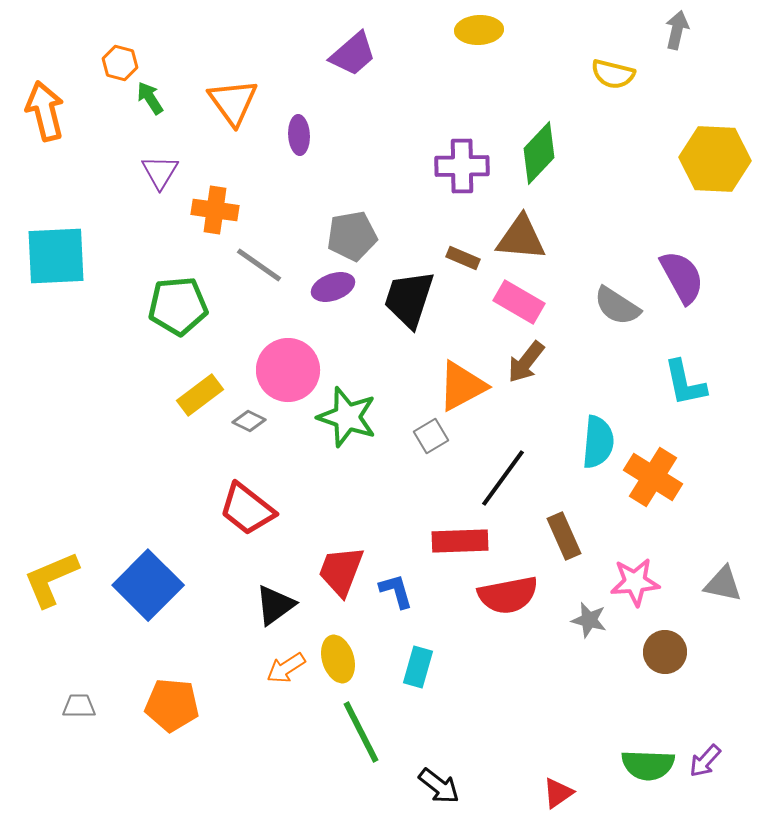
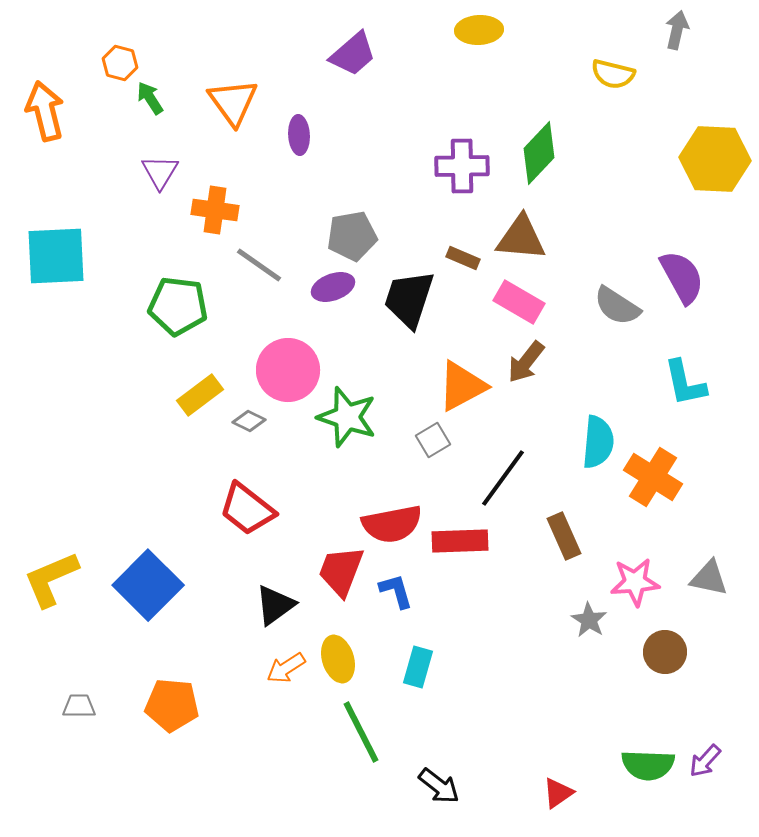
green pentagon at (178, 306): rotated 12 degrees clockwise
gray square at (431, 436): moved 2 px right, 4 px down
gray triangle at (723, 584): moved 14 px left, 6 px up
red semicircle at (508, 595): moved 116 px left, 71 px up
gray star at (589, 620): rotated 18 degrees clockwise
